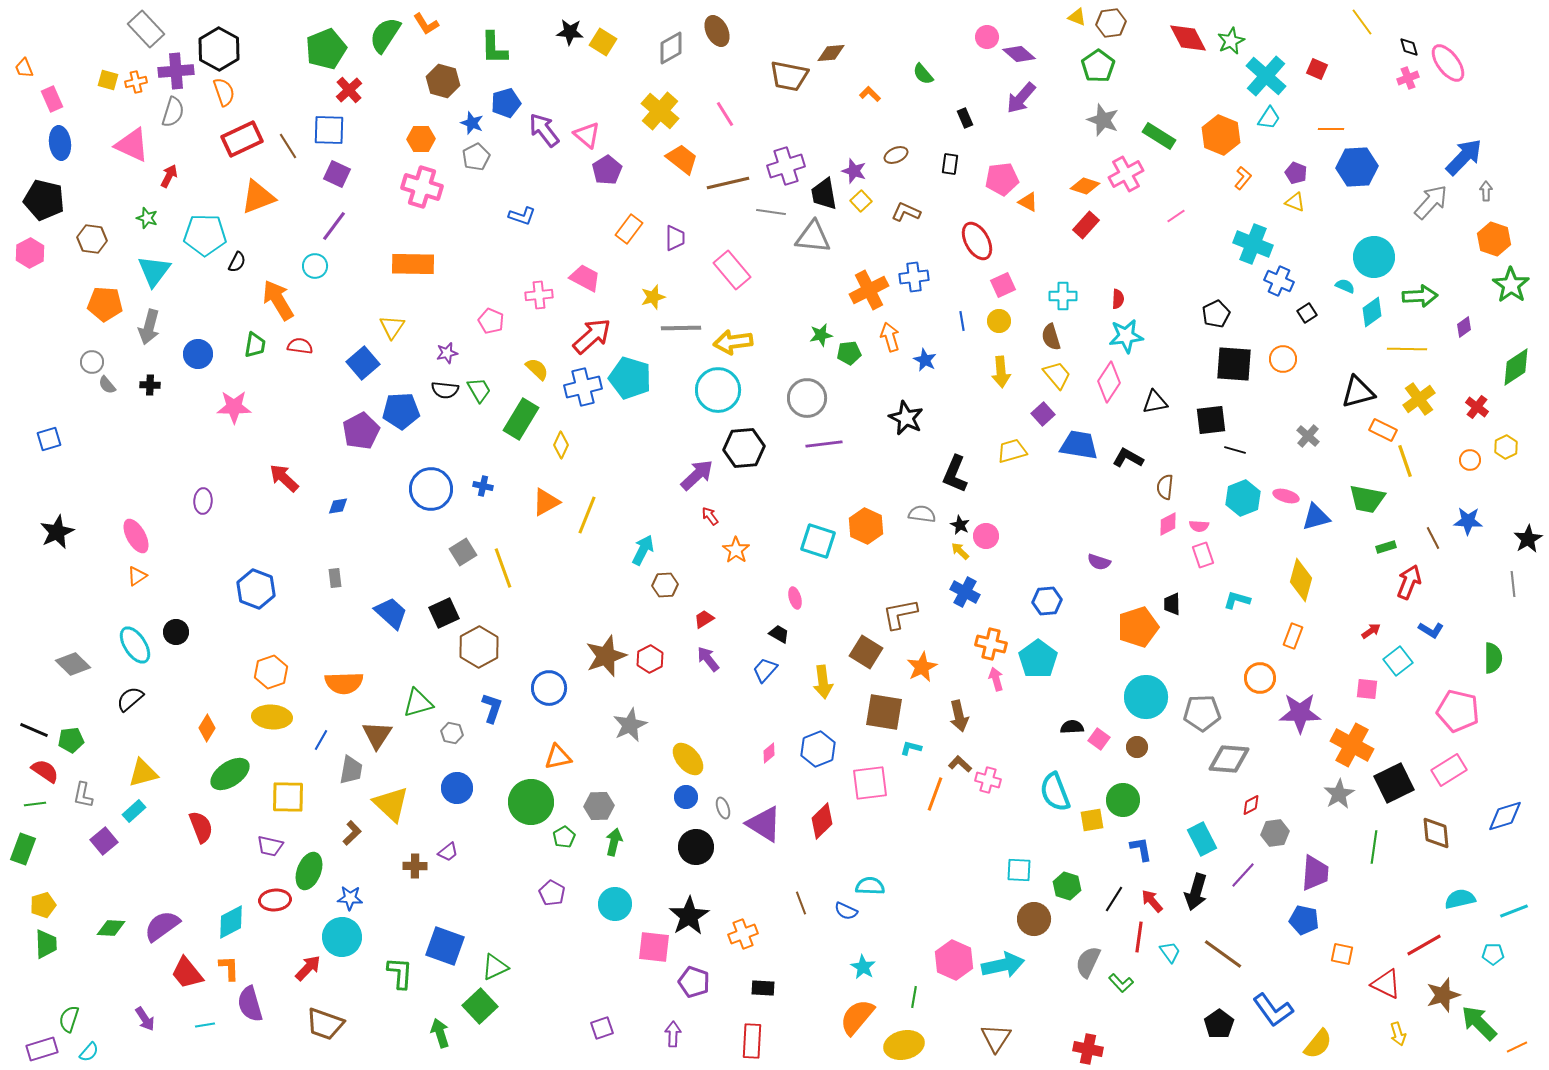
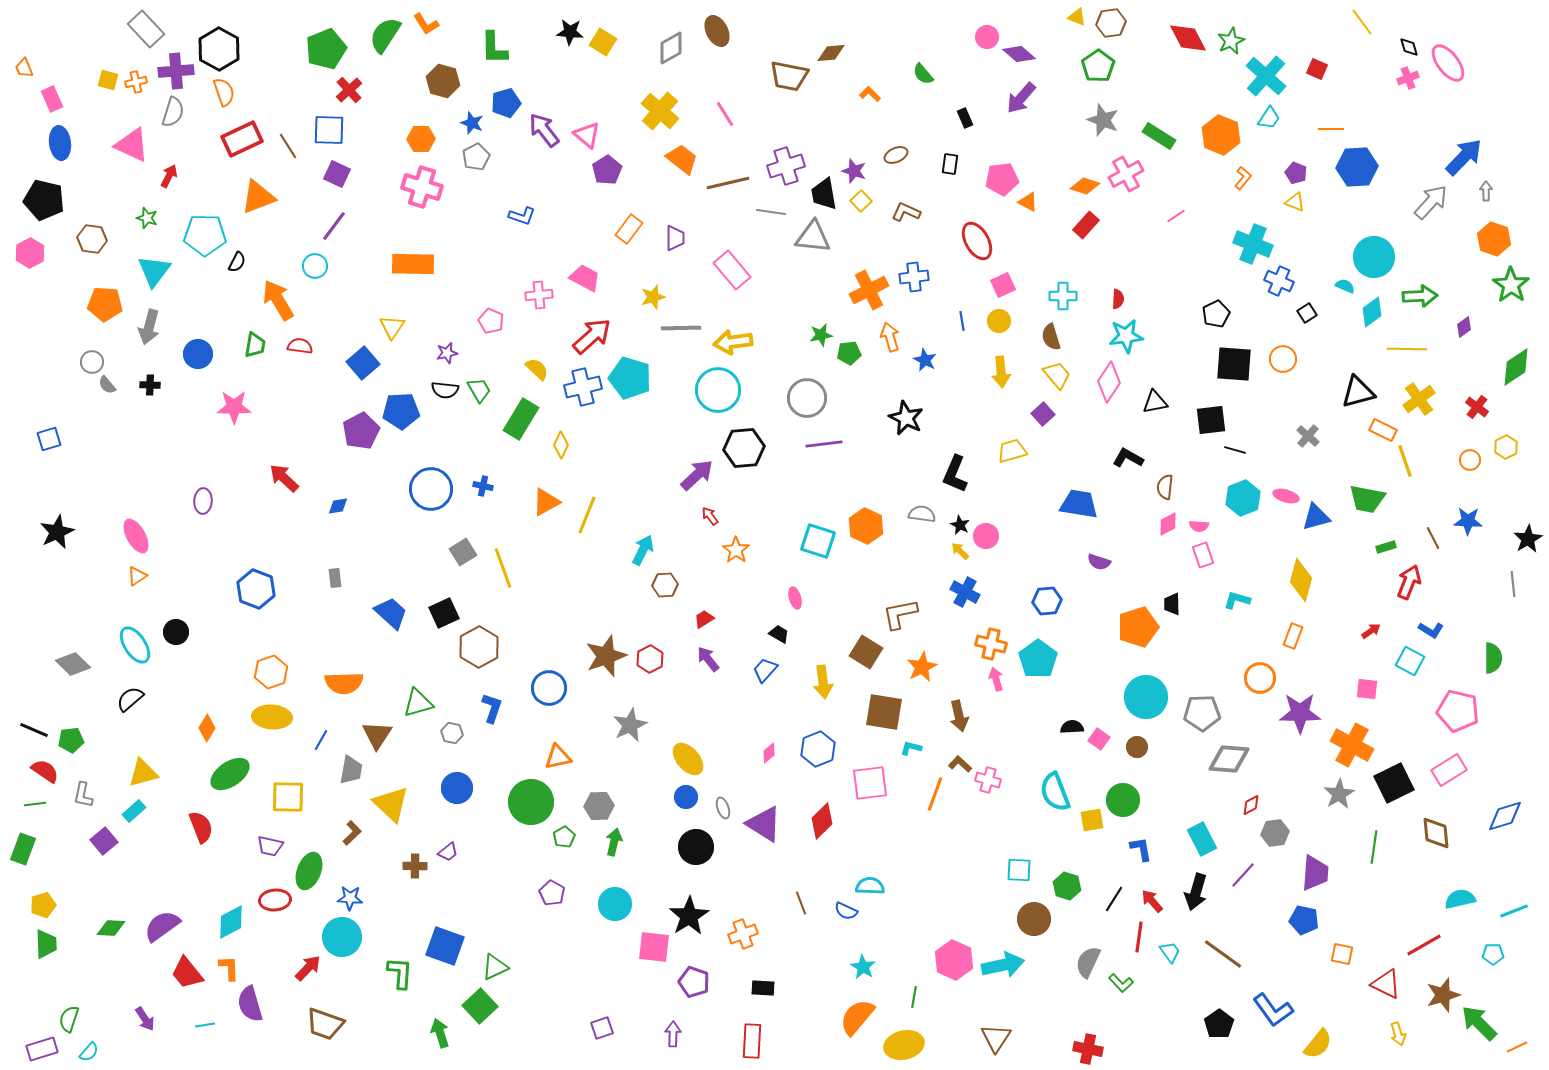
blue trapezoid at (1079, 445): moved 59 px down
cyan square at (1398, 661): moved 12 px right; rotated 24 degrees counterclockwise
